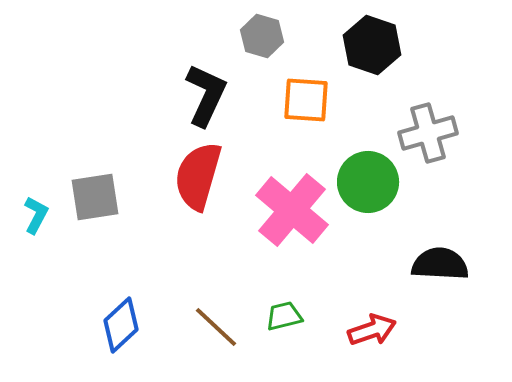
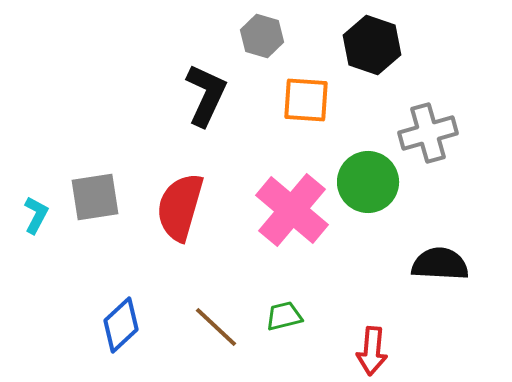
red semicircle: moved 18 px left, 31 px down
red arrow: moved 21 px down; rotated 114 degrees clockwise
